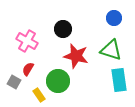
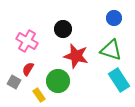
cyan rectangle: rotated 25 degrees counterclockwise
